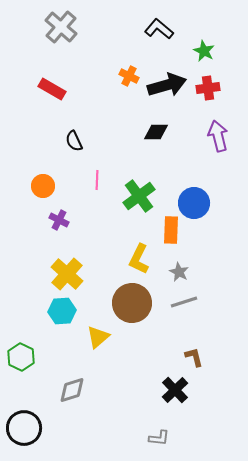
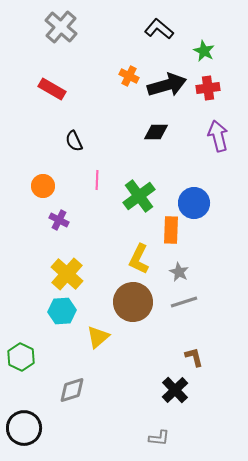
brown circle: moved 1 px right, 1 px up
